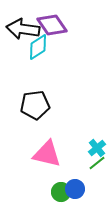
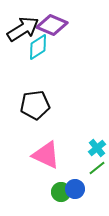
purple diamond: rotated 32 degrees counterclockwise
black arrow: rotated 140 degrees clockwise
pink triangle: moved 1 px left, 1 px down; rotated 12 degrees clockwise
green line: moved 5 px down
